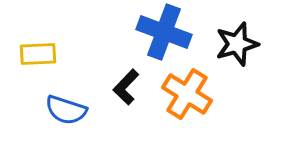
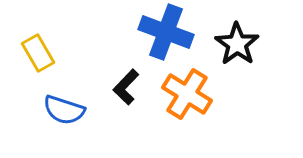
blue cross: moved 2 px right
black star: rotated 21 degrees counterclockwise
yellow rectangle: moved 1 px up; rotated 63 degrees clockwise
blue semicircle: moved 2 px left
